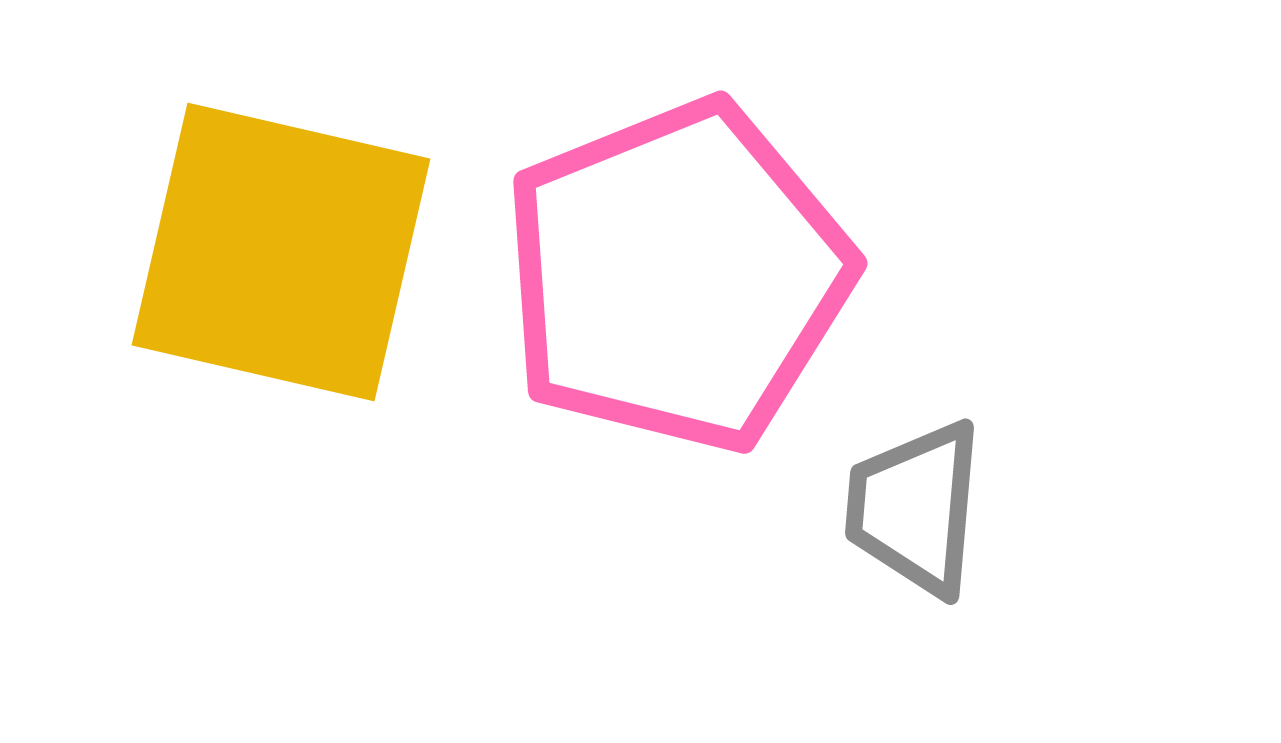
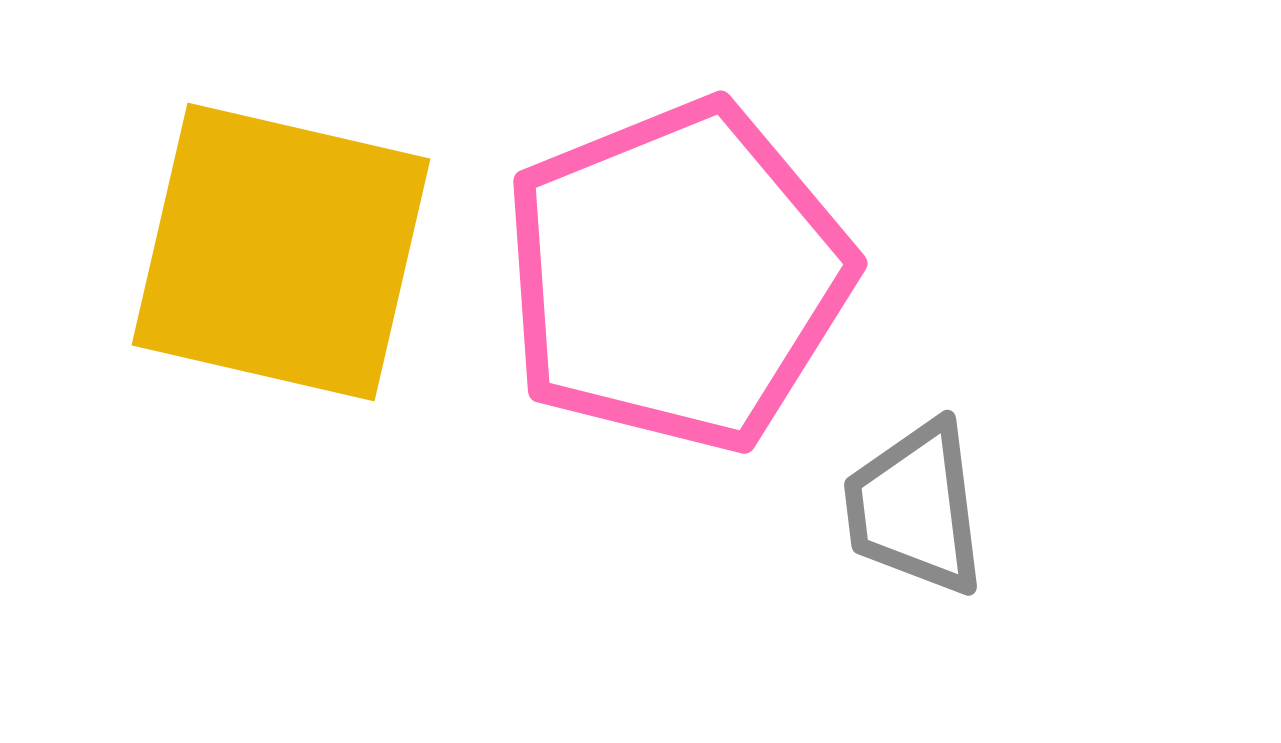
gray trapezoid: rotated 12 degrees counterclockwise
